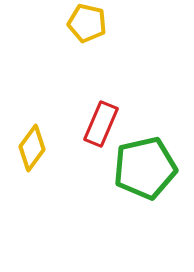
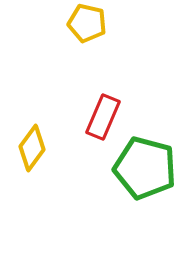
red rectangle: moved 2 px right, 7 px up
green pentagon: rotated 28 degrees clockwise
